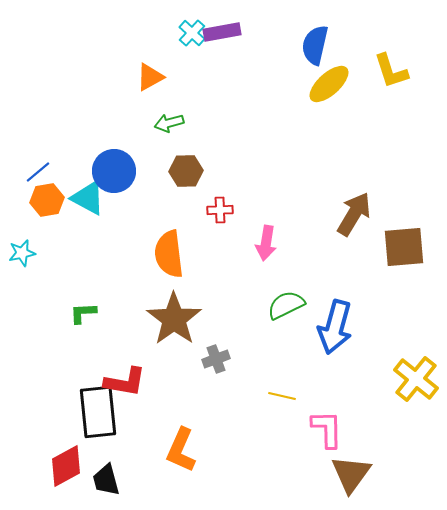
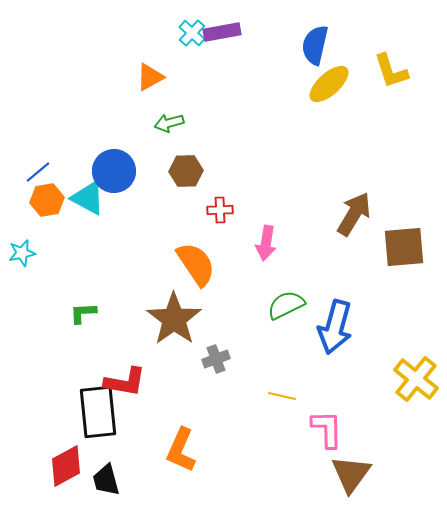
orange semicircle: moved 27 px right, 10 px down; rotated 153 degrees clockwise
